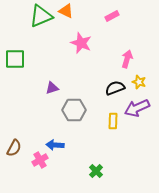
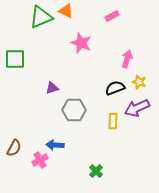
green triangle: moved 1 px down
